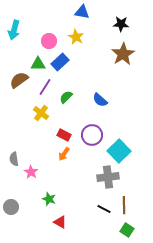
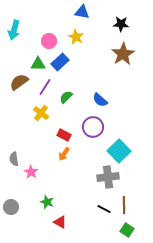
brown semicircle: moved 2 px down
purple circle: moved 1 px right, 8 px up
green star: moved 2 px left, 3 px down
